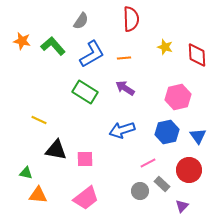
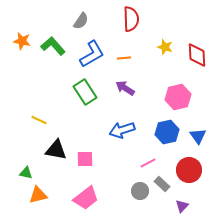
green rectangle: rotated 25 degrees clockwise
orange triangle: rotated 18 degrees counterclockwise
